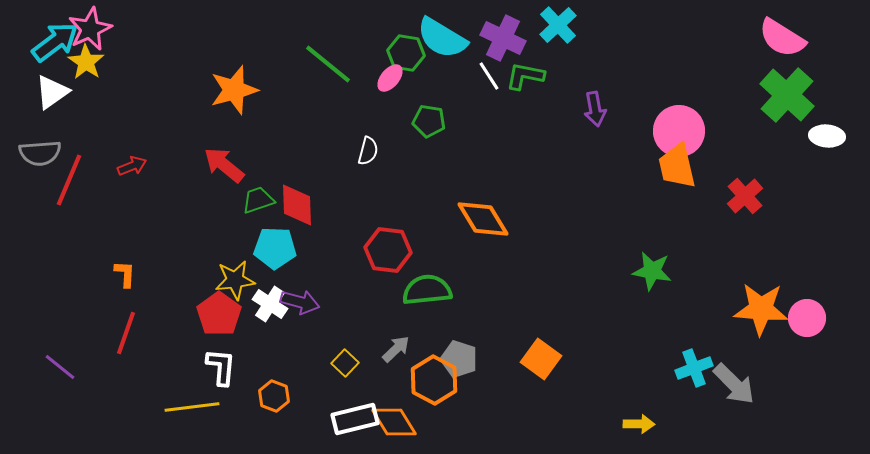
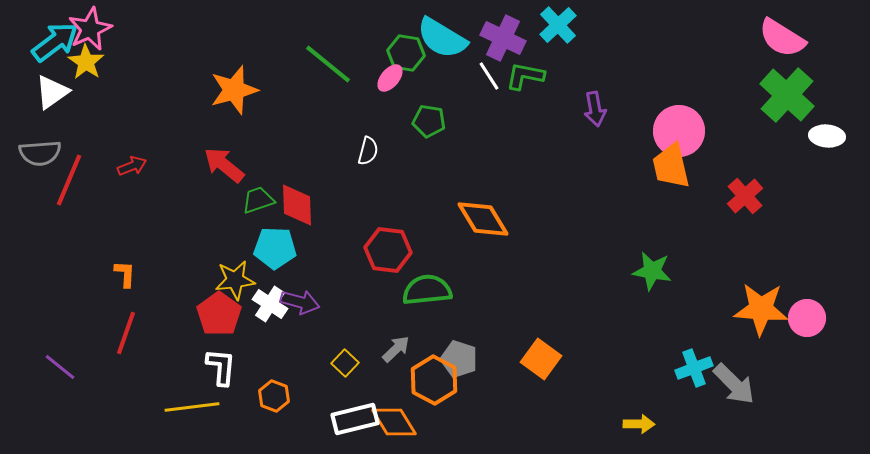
orange trapezoid at (677, 166): moved 6 px left
